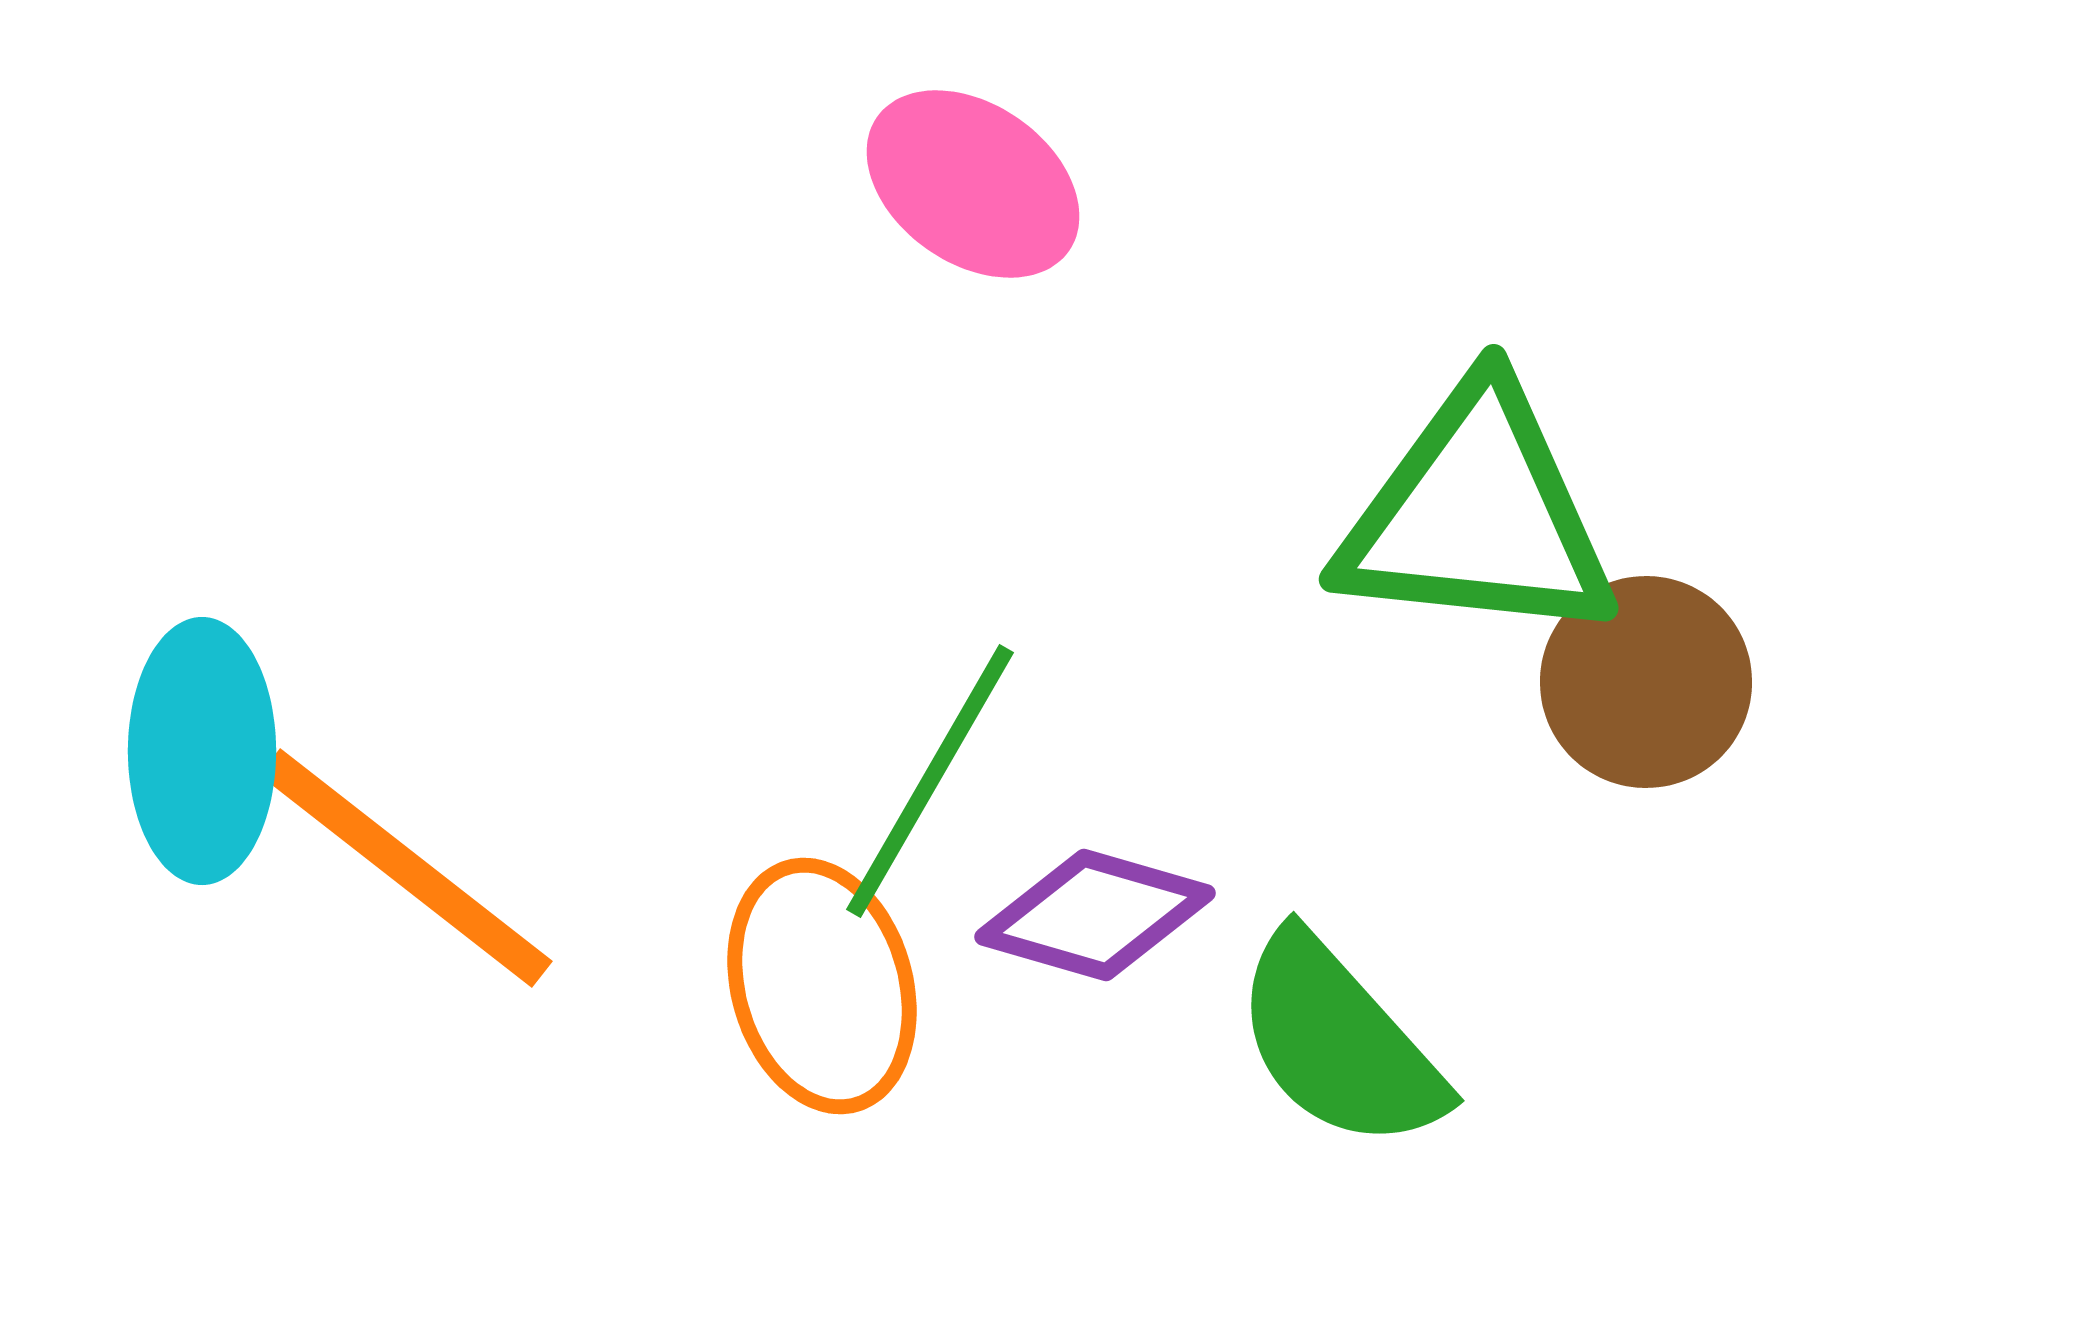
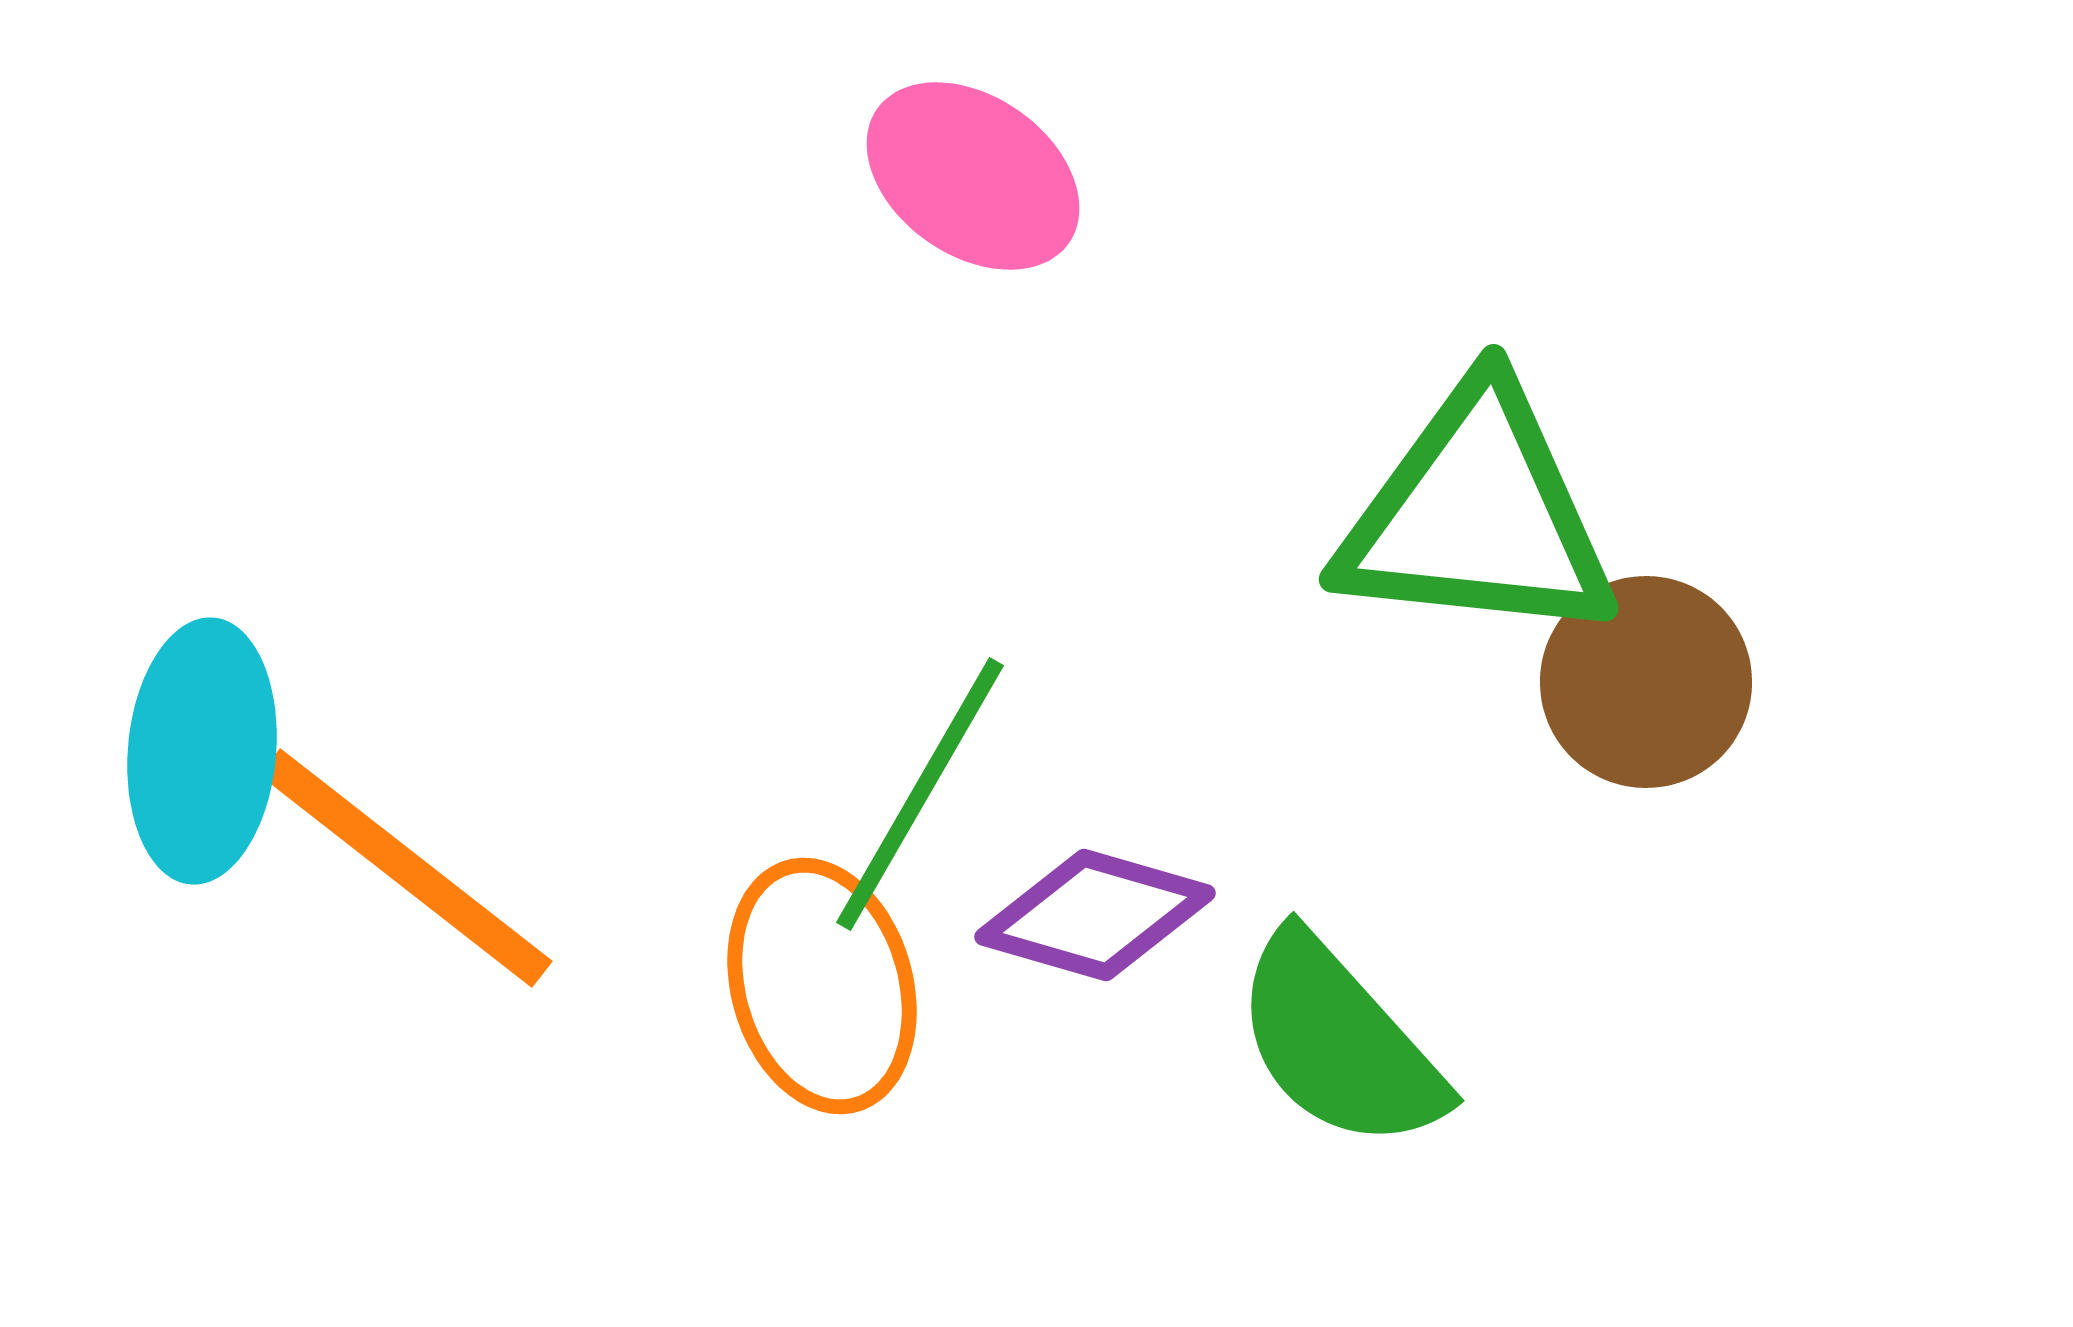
pink ellipse: moved 8 px up
cyan ellipse: rotated 5 degrees clockwise
green line: moved 10 px left, 13 px down
